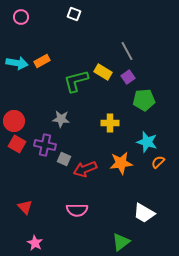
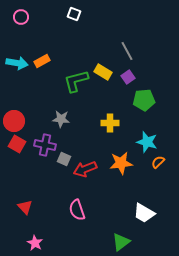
pink semicircle: rotated 70 degrees clockwise
